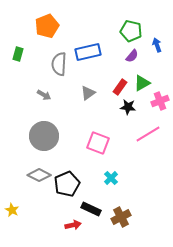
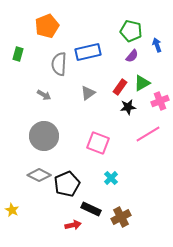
black star: rotated 14 degrees counterclockwise
